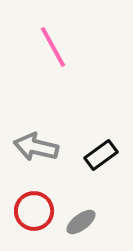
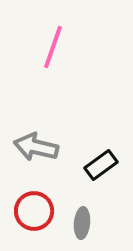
pink line: rotated 48 degrees clockwise
black rectangle: moved 10 px down
gray ellipse: moved 1 px right, 1 px down; rotated 48 degrees counterclockwise
